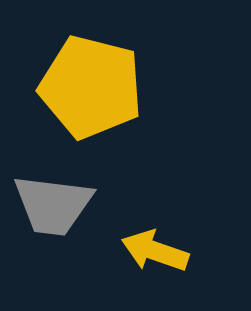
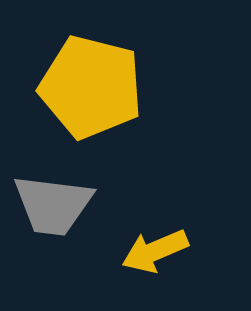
yellow arrow: rotated 42 degrees counterclockwise
